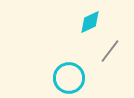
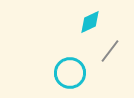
cyan circle: moved 1 px right, 5 px up
